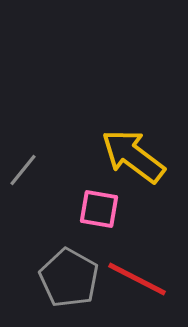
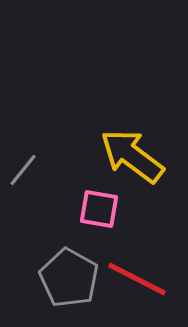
yellow arrow: moved 1 px left
